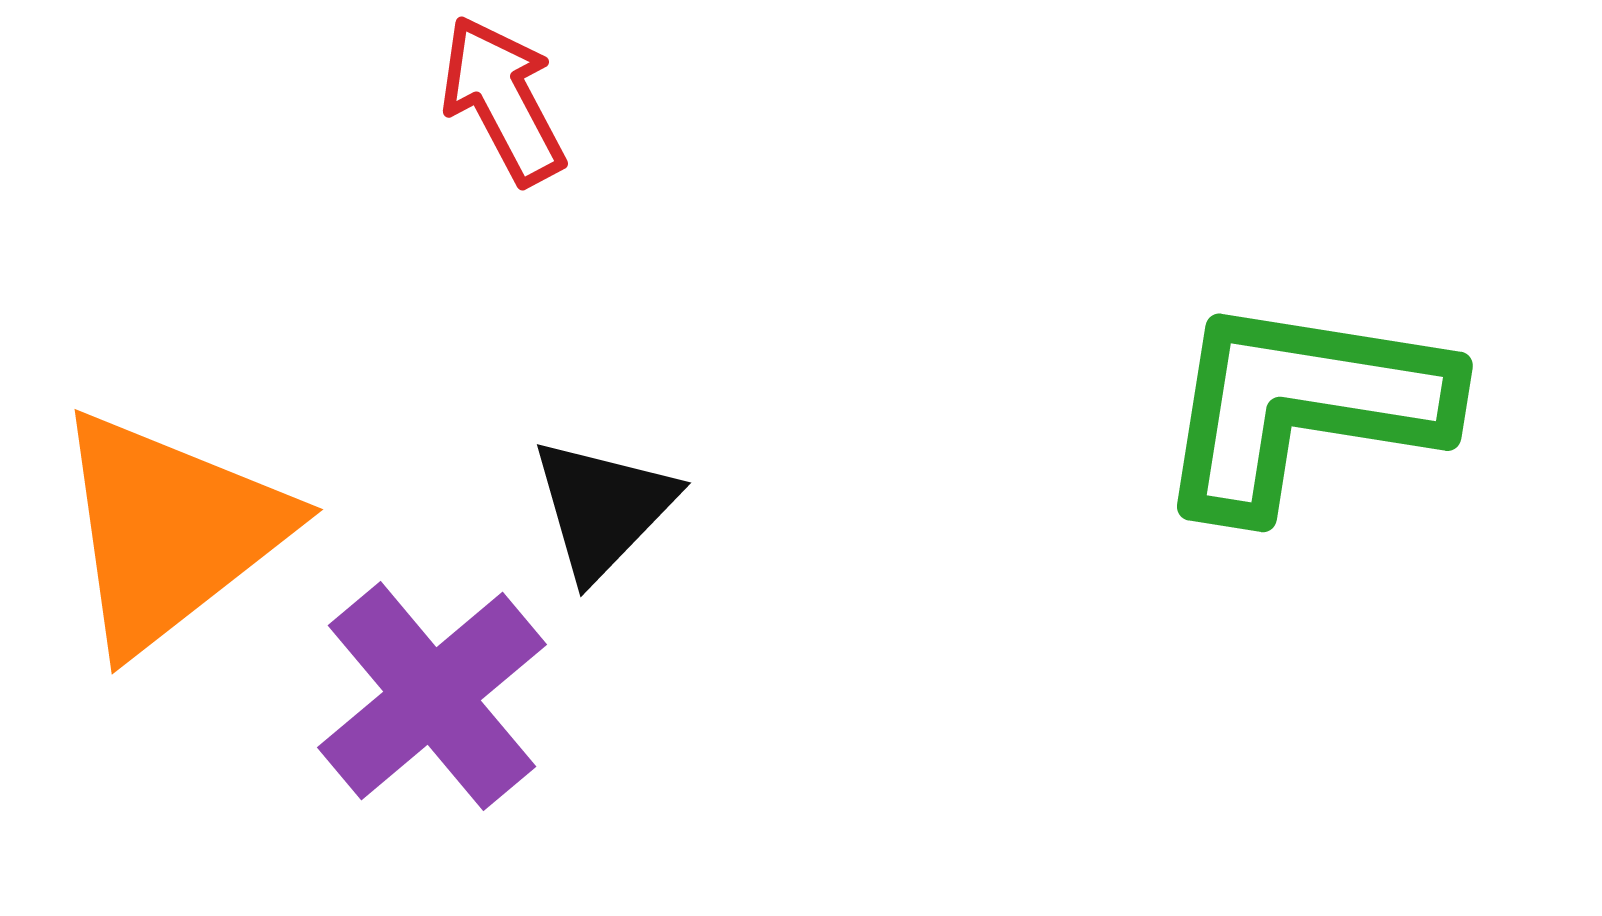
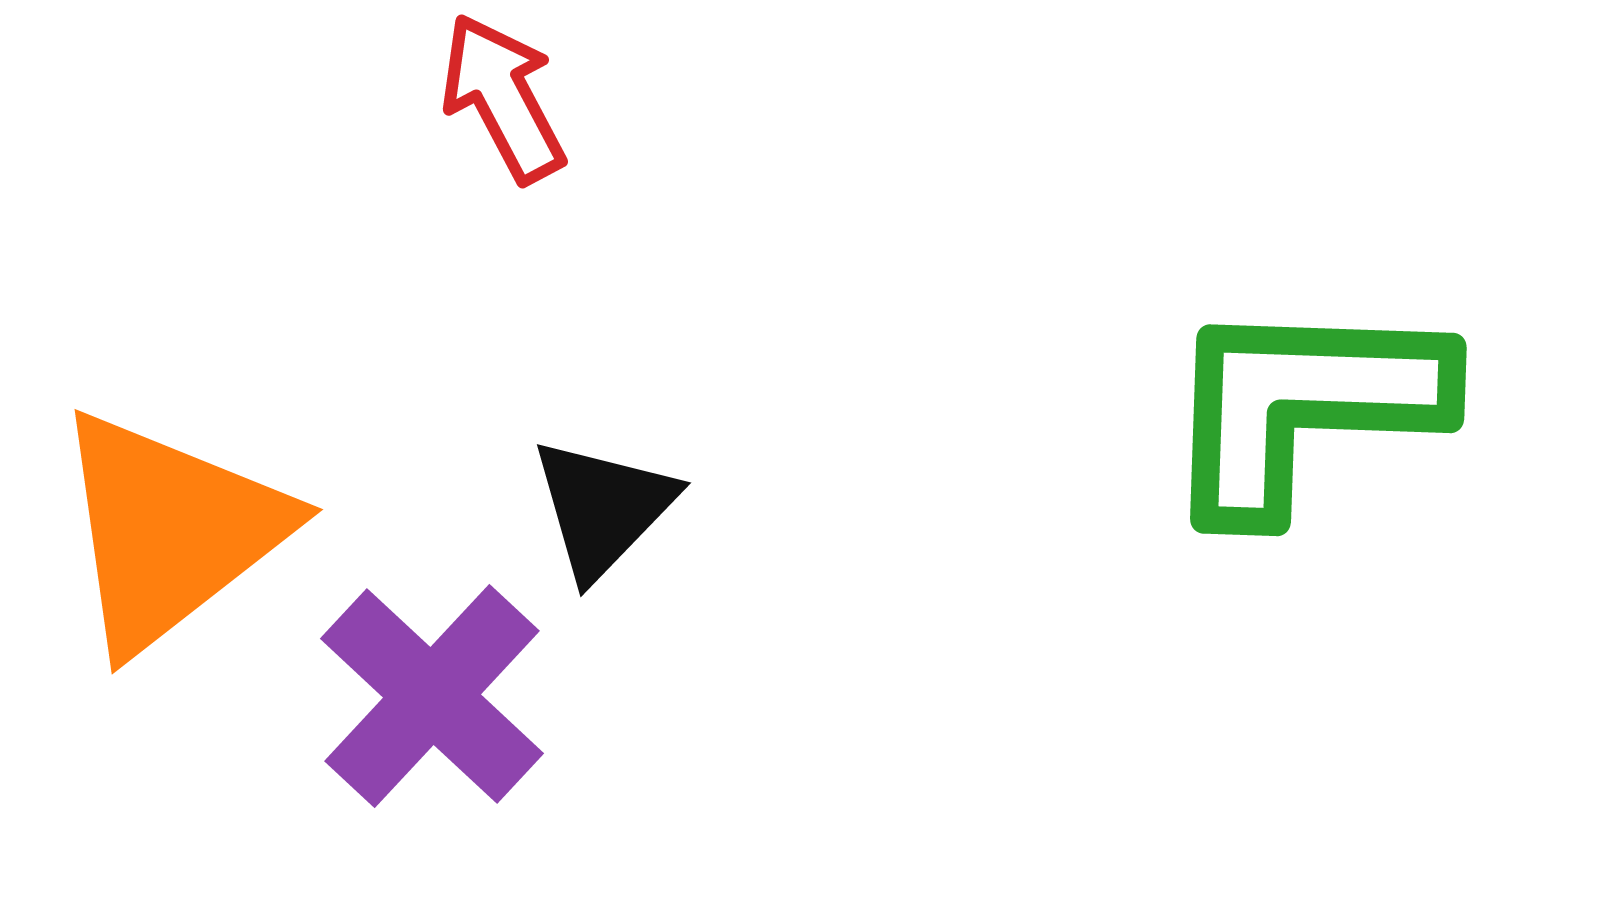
red arrow: moved 2 px up
green L-shape: rotated 7 degrees counterclockwise
purple cross: rotated 7 degrees counterclockwise
